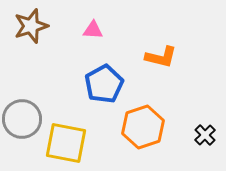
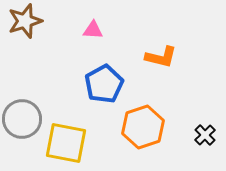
brown star: moved 6 px left, 5 px up
